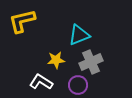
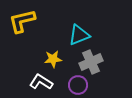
yellow star: moved 3 px left, 1 px up
